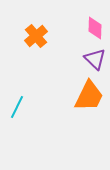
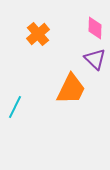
orange cross: moved 2 px right, 2 px up
orange trapezoid: moved 18 px left, 7 px up
cyan line: moved 2 px left
